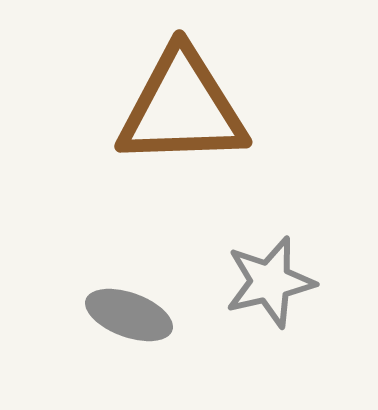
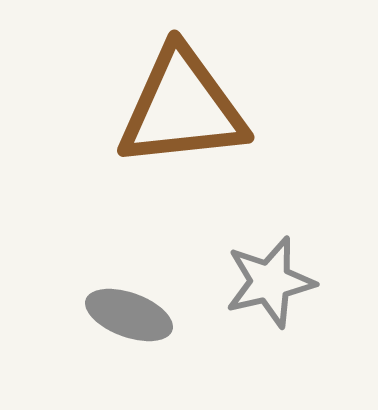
brown triangle: rotated 4 degrees counterclockwise
